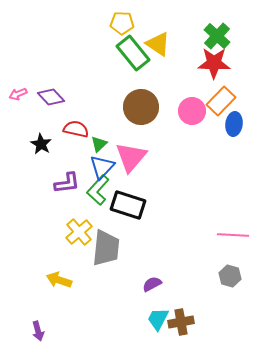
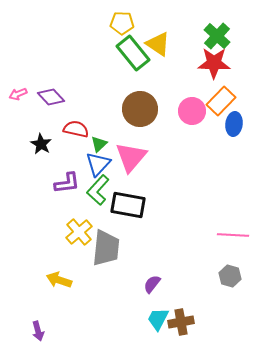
brown circle: moved 1 px left, 2 px down
blue triangle: moved 4 px left, 3 px up
black rectangle: rotated 8 degrees counterclockwise
purple semicircle: rotated 24 degrees counterclockwise
